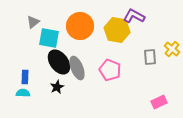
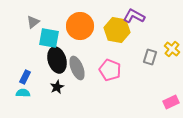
gray rectangle: rotated 21 degrees clockwise
black ellipse: moved 2 px left, 2 px up; rotated 20 degrees clockwise
blue rectangle: rotated 24 degrees clockwise
pink rectangle: moved 12 px right
